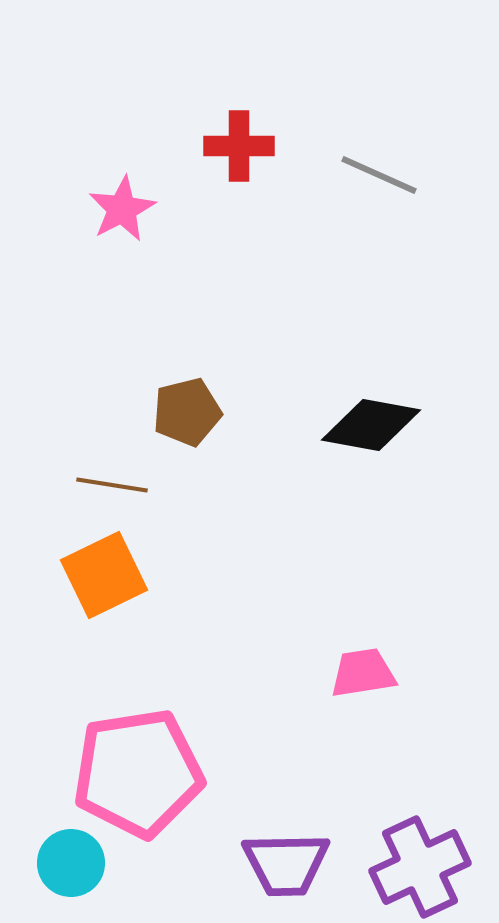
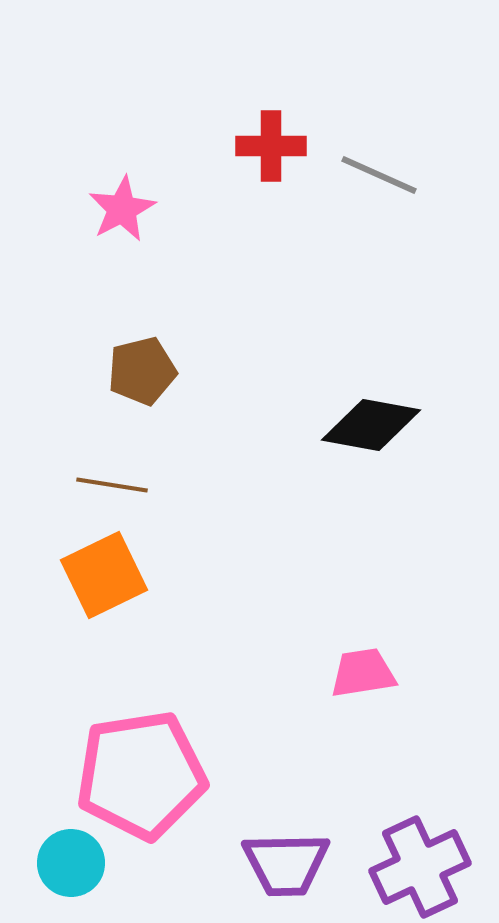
red cross: moved 32 px right
brown pentagon: moved 45 px left, 41 px up
pink pentagon: moved 3 px right, 2 px down
